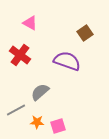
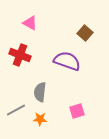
brown square: rotated 14 degrees counterclockwise
red cross: rotated 15 degrees counterclockwise
gray semicircle: rotated 42 degrees counterclockwise
orange star: moved 3 px right, 3 px up
pink square: moved 19 px right, 15 px up
